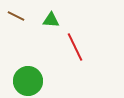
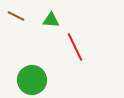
green circle: moved 4 px right, 1 px up
